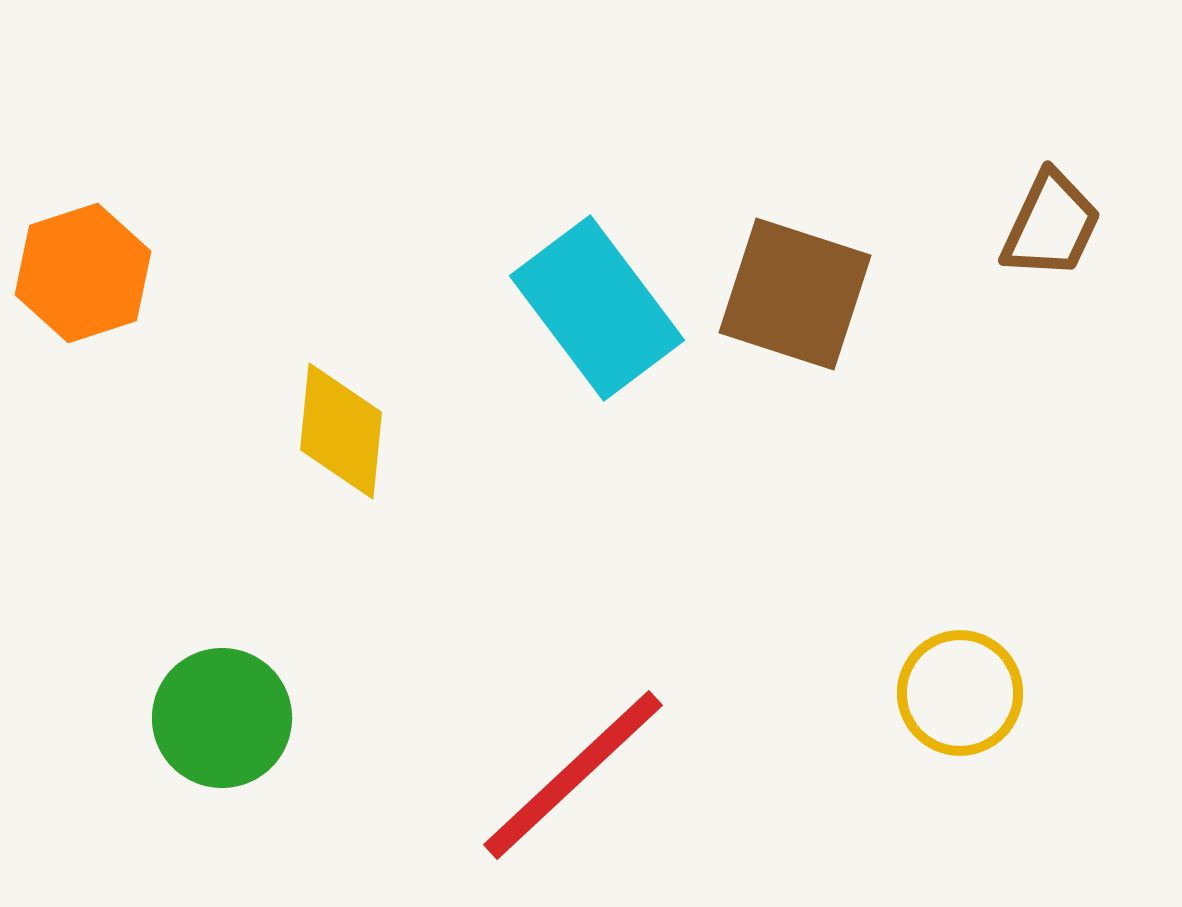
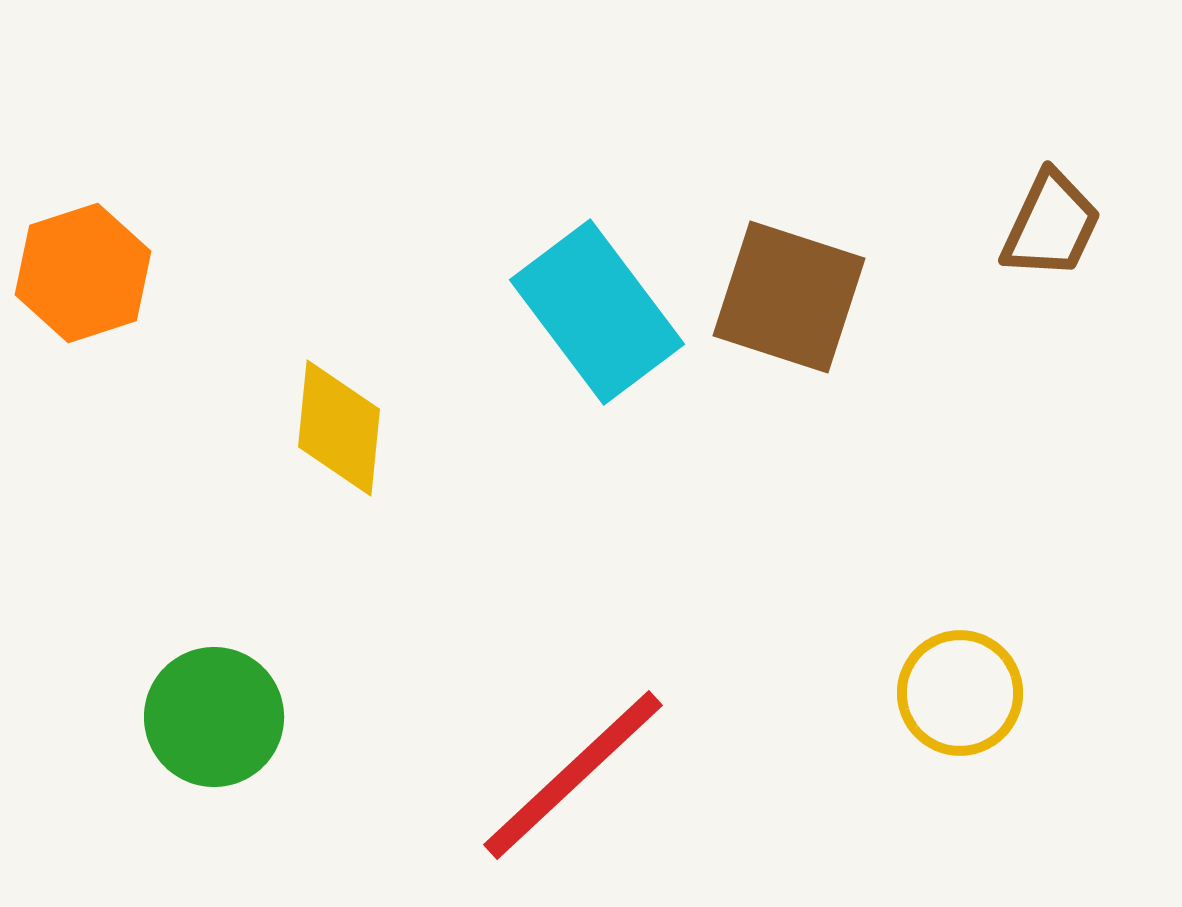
brown square: moved 6 px left, 3 px down
cyan rectangle: moved 4 px down
yellow diamond: moved 2 px left, 3 px up
green circle: moved 8 px left, 1 px up
